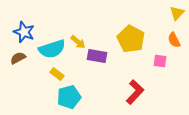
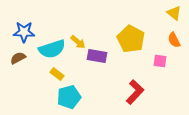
yellow triangle: moved 3 px left; rotated 35 degrees counterclockwise
blue star: rotated 20 degrees counterclockwise
